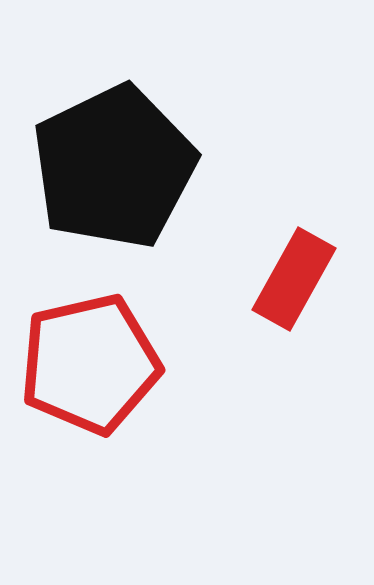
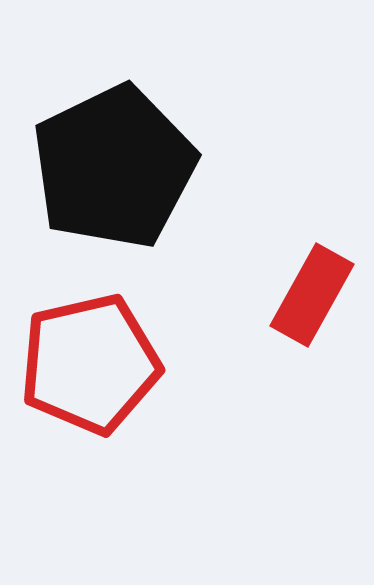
red rectangle: moved 18 px right, 16 px down
